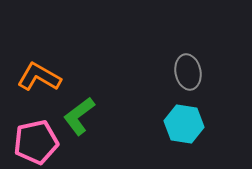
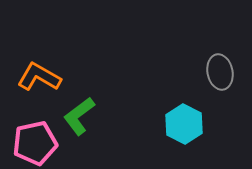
gray ellipse: moved 32 px right
cyan hexagon: rotated 18 degrees clockwise
pink pentagon: moved 1 px left, 1 px down
